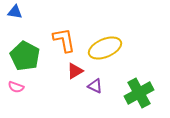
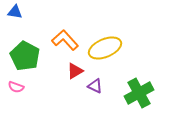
orange L-shape: moved 1 px right; rotated 32 degrees counterclockwise
